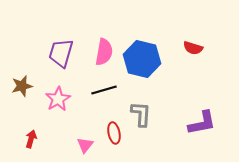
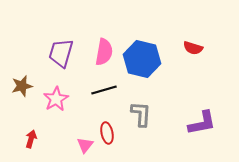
pink star: moved 2 px left
red ellipse: moved 7 px left
